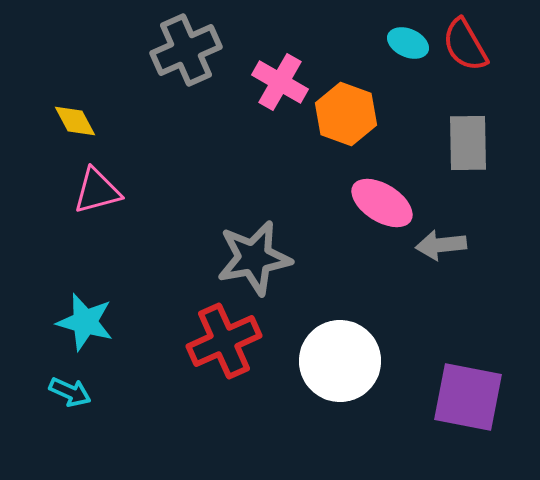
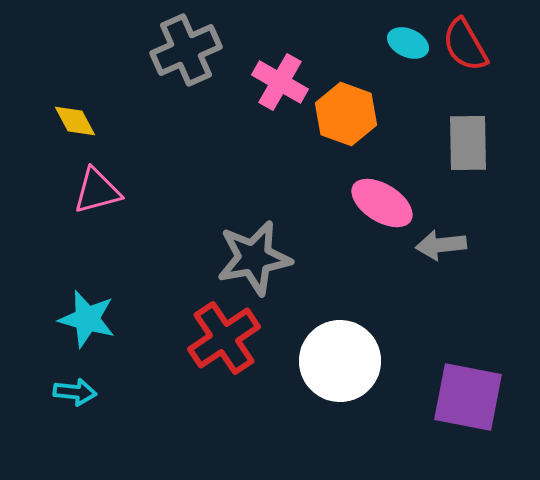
cyan star: moved 2 px right, 3 px up
red cross: moved 3 px up; rotated 10 degrees counterclockwise
cyan arrow: moved 5 px right; rotated 18 degrees counterclockwise
